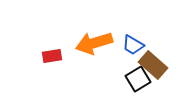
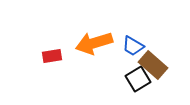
blue trapezoid: moved 1 px down
